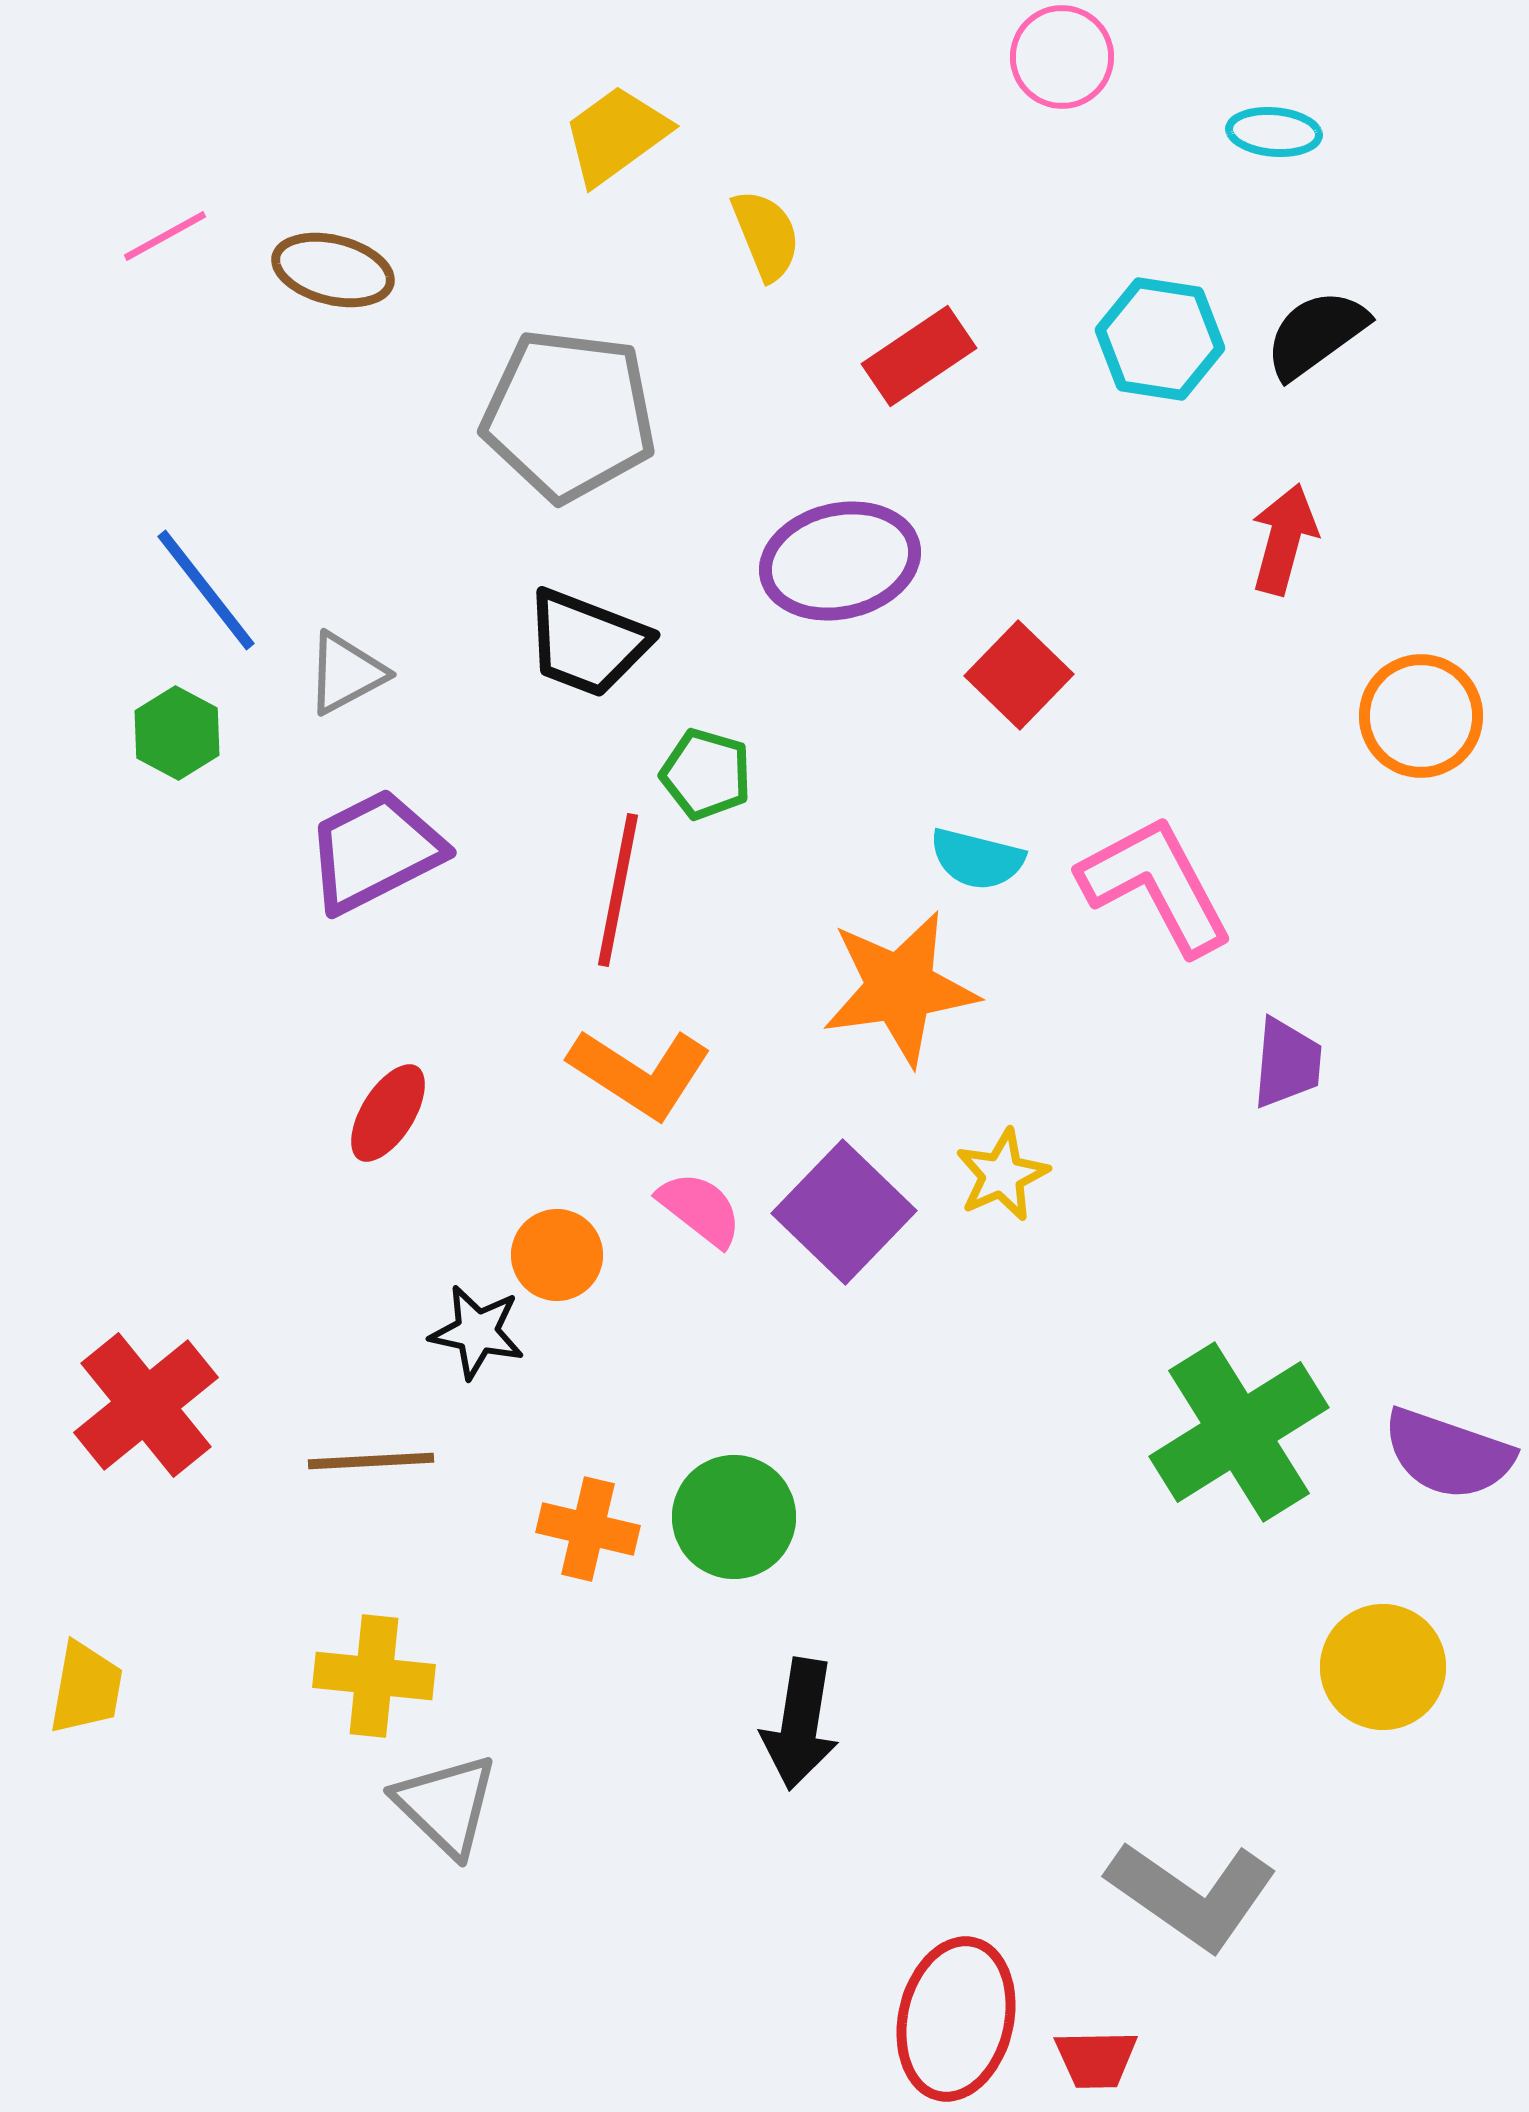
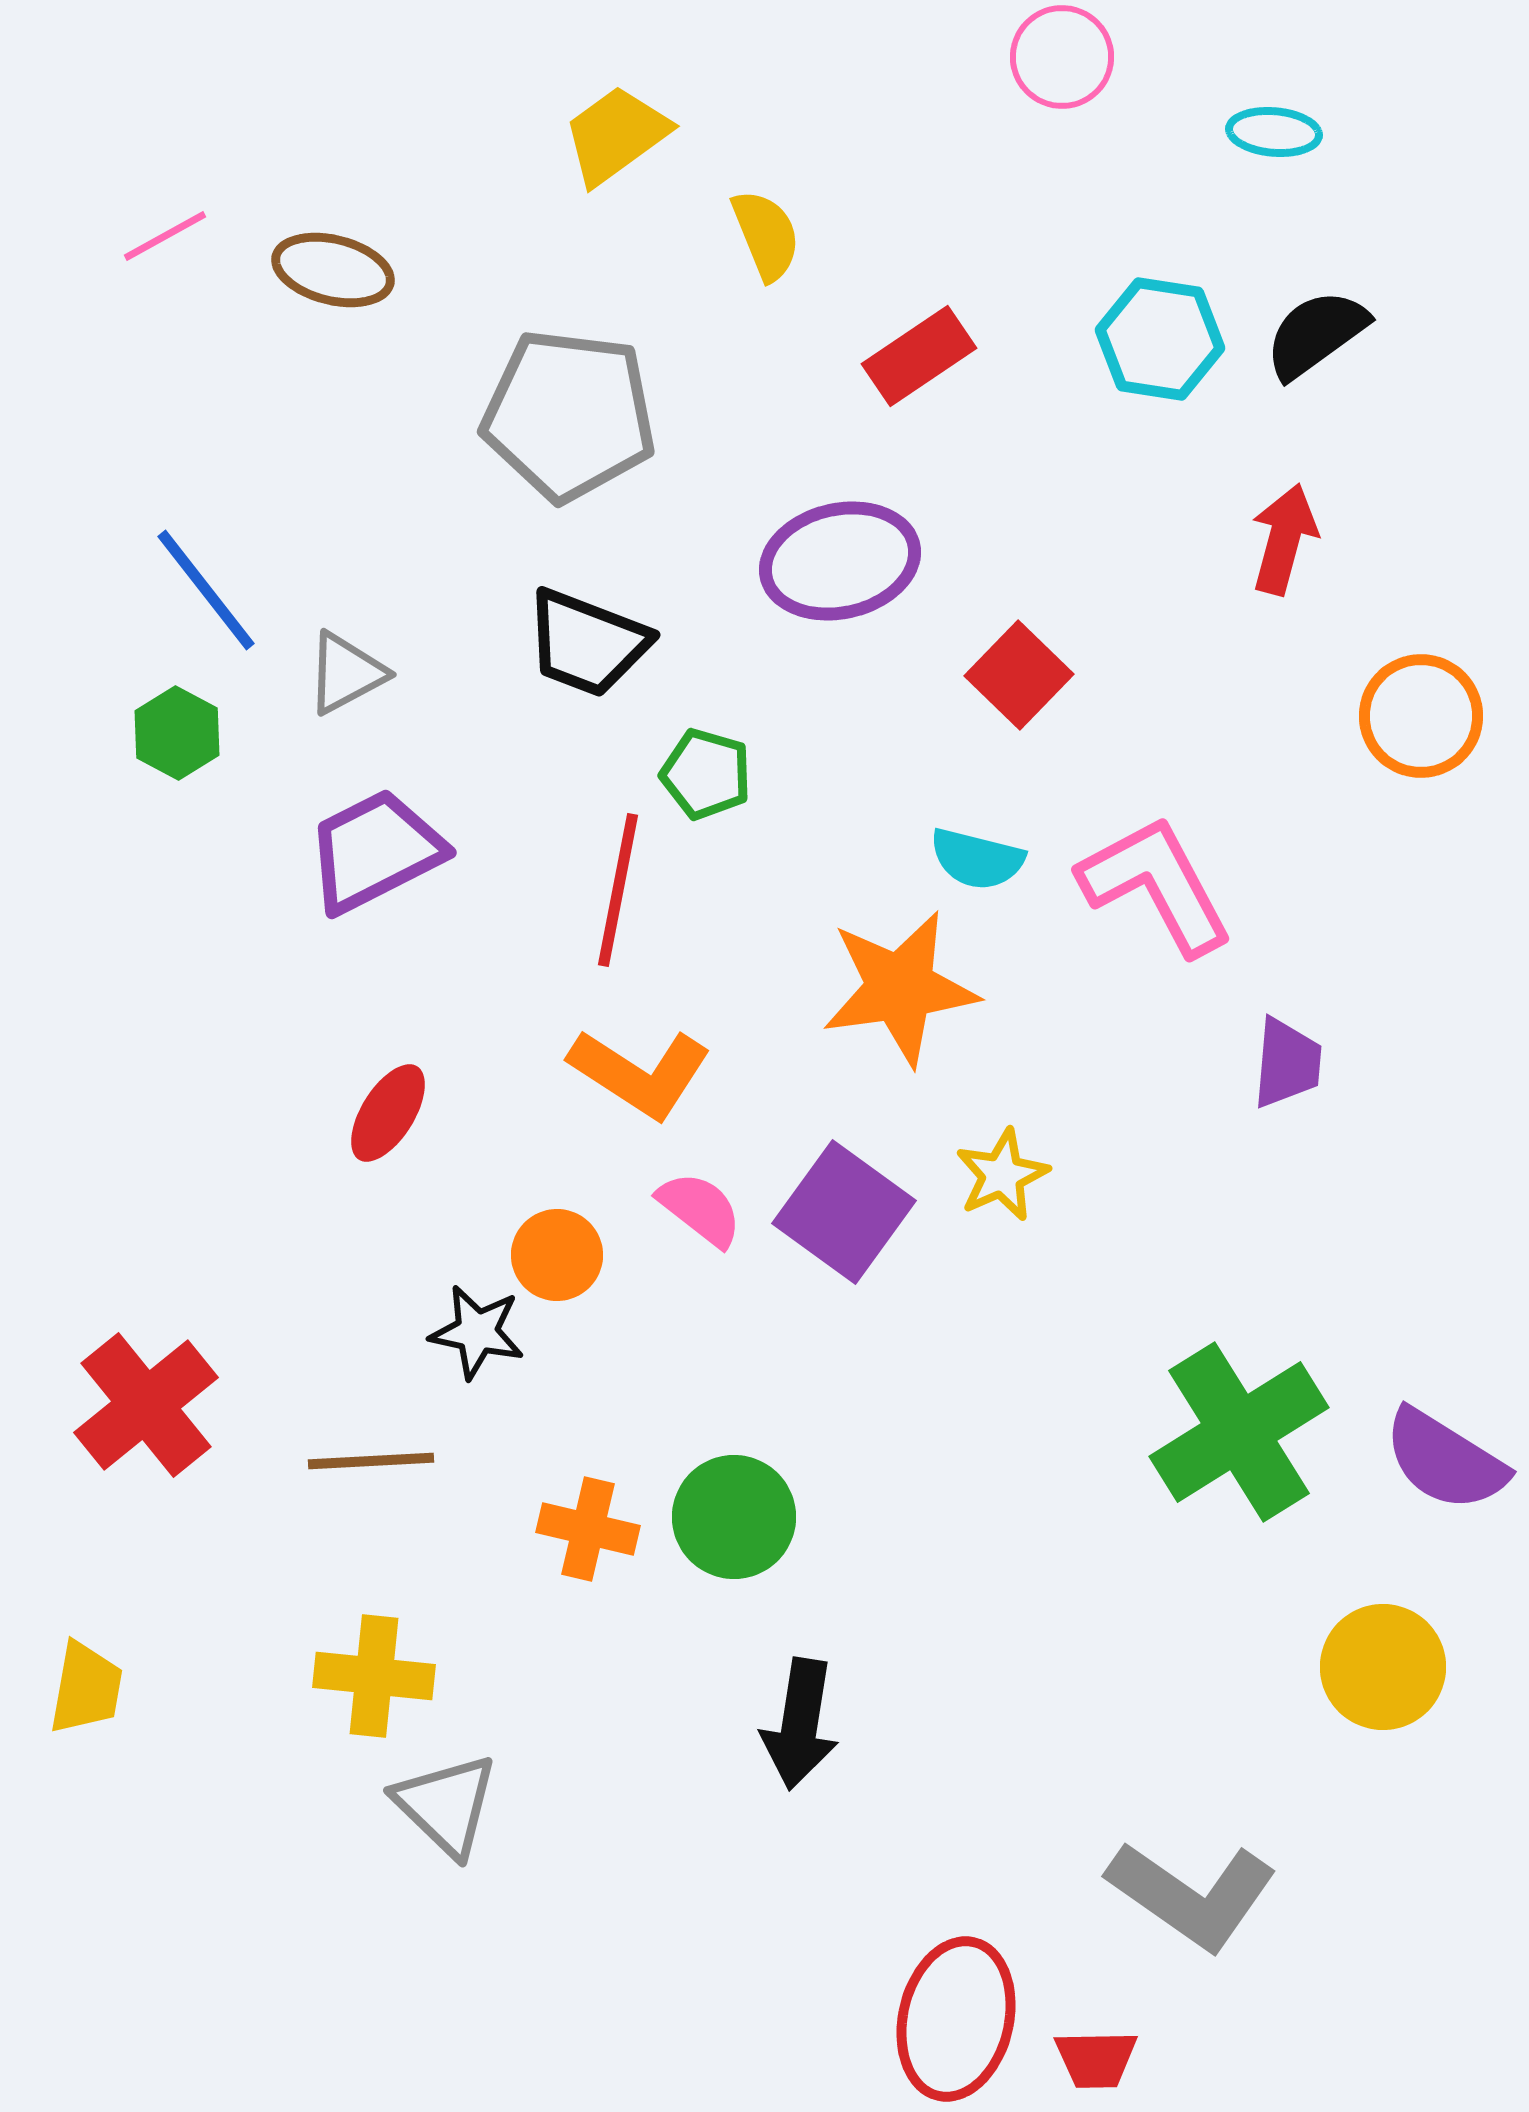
purple square at (844, 1212): rotated 8 degrees counterclockwise
purple semicircle at (1448, 1454): moved 3 px left, 6 px down; rotated 13 degrees clockwise
